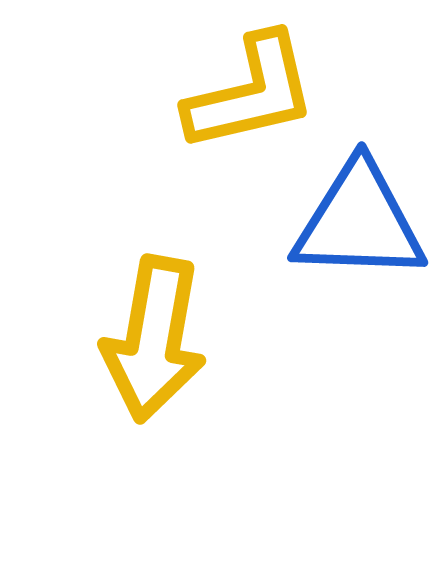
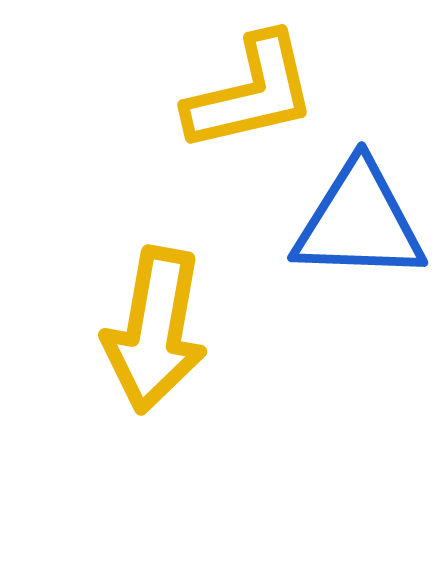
yellow arrow: moved 1 px right, 9 px up
